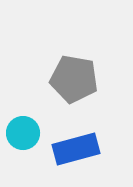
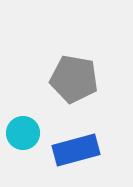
blue rectangle: moved 1 px down
